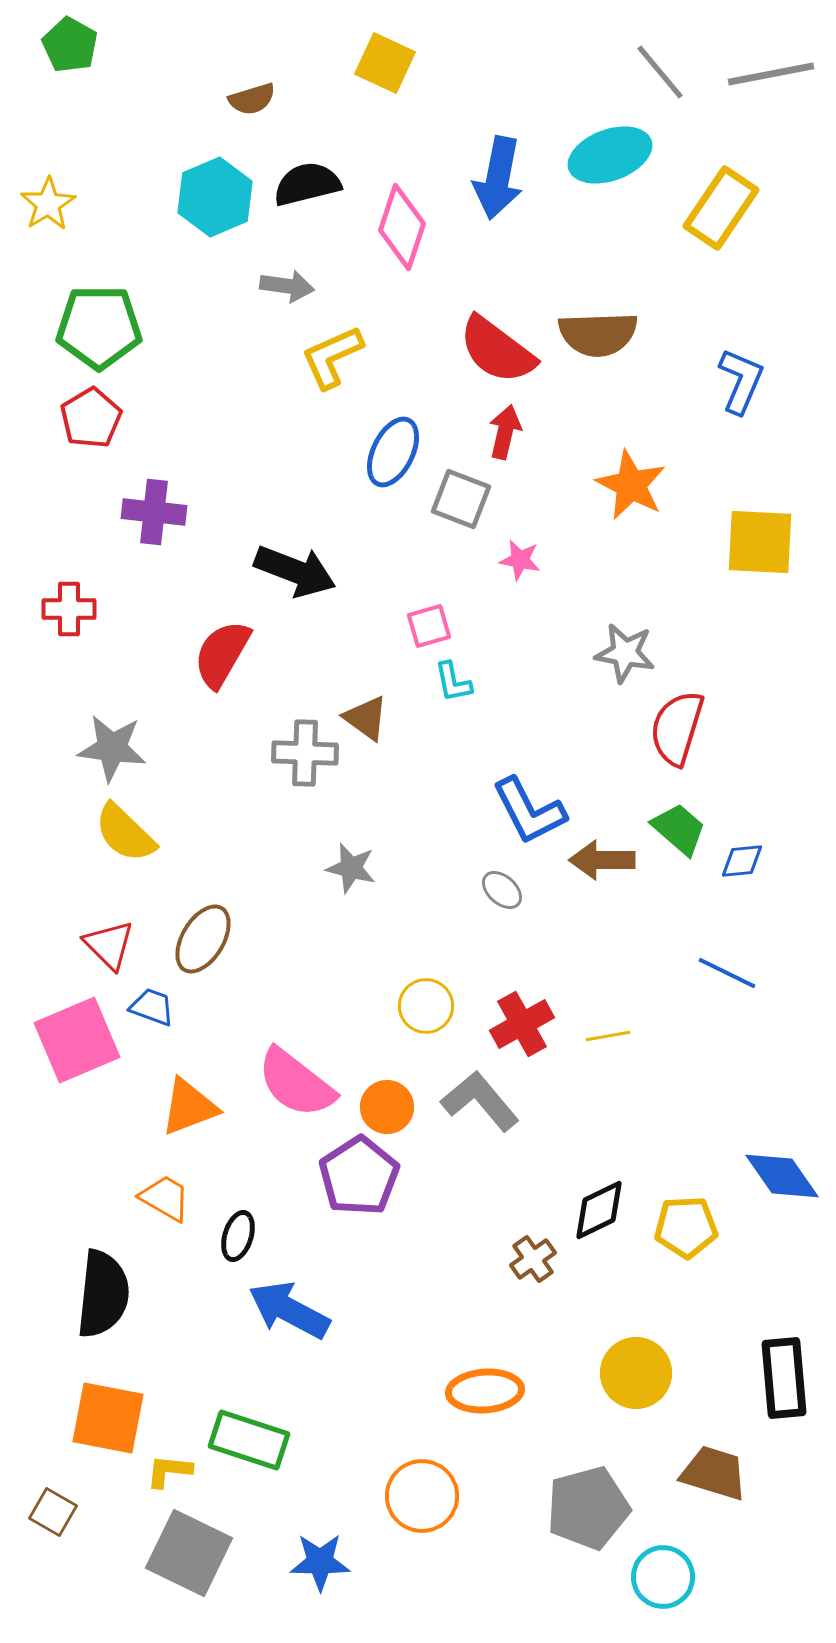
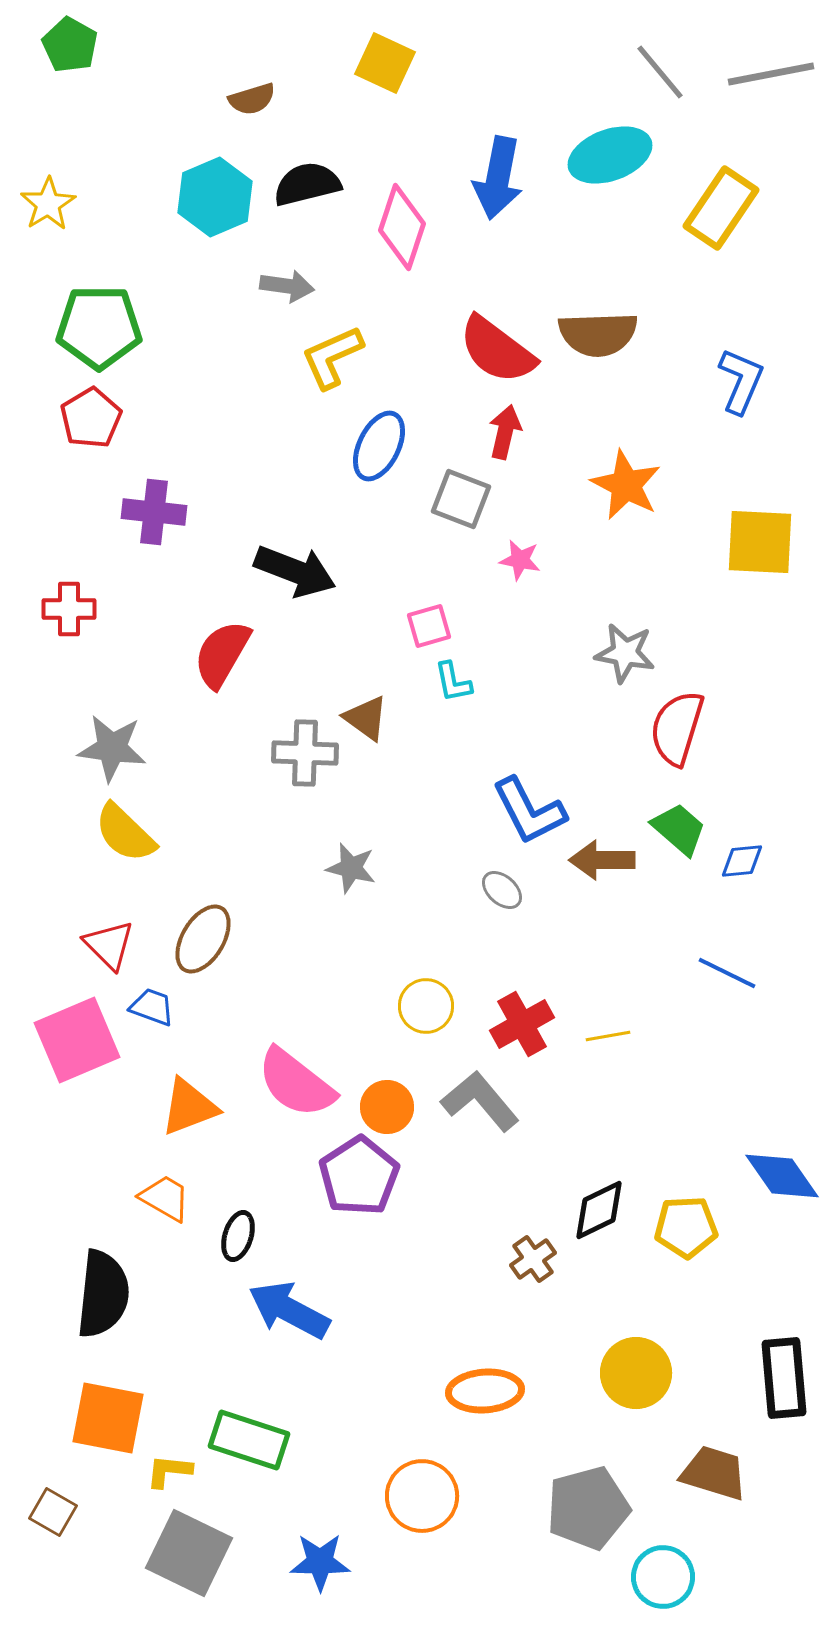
blue ellipse at (393, 452): moved 14 px left, 6 px up
orange star at (631, 485): moved 5 px left
